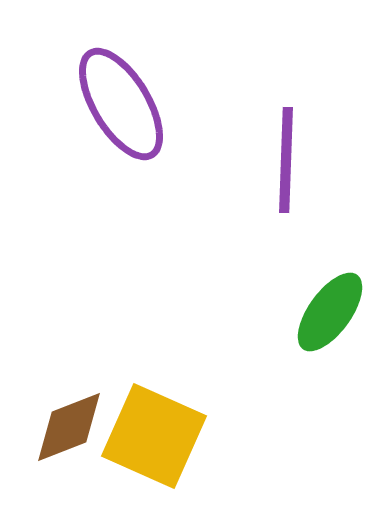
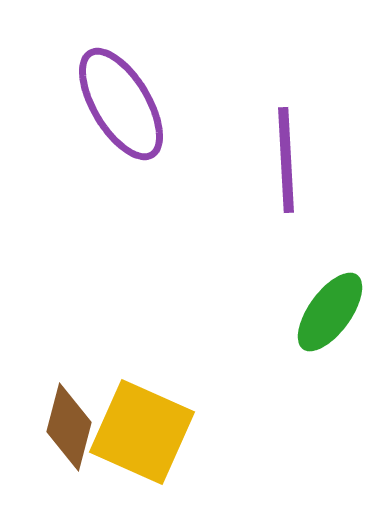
purple line: rotated 5 degrees counterclockwise
brown diamond: rotated 54 degrees counterclockwise
yellow square: moved 12 px left, 4 px up
